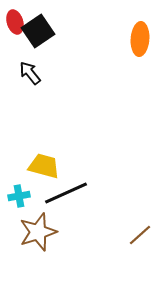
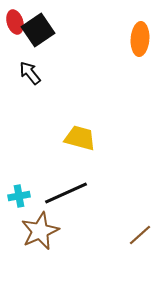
black square: moved 1 px up
yellow trapezoid: moved 36 px right, 28 px up
brown star: moved 2 px right, 1 px up; rotated 6 degrees counterclockwise
